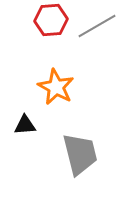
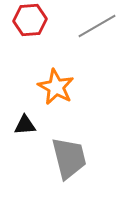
red hexagon: moved 21 px left
gray trapezoid: moved 11 px left, 4 px down
